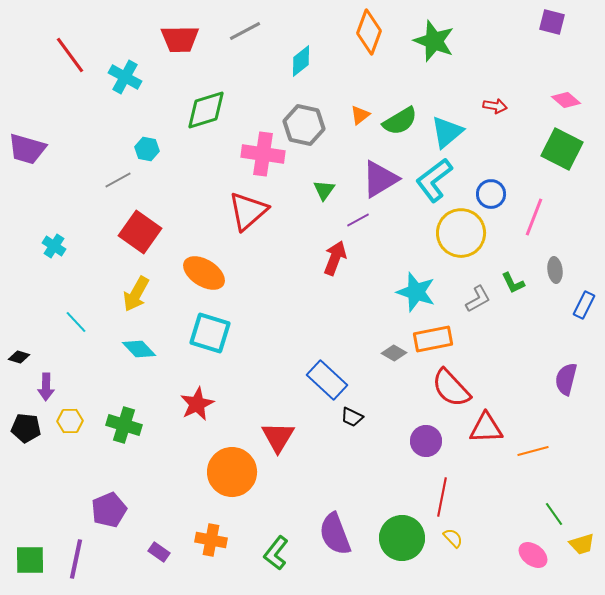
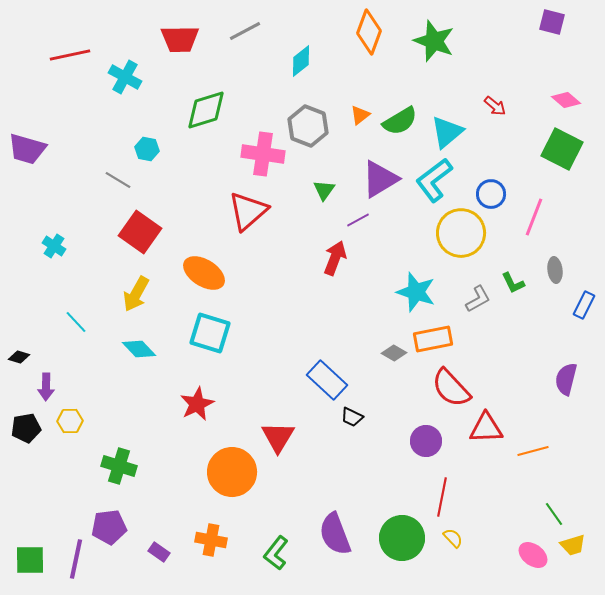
red line at (70, 55): rotated 66 degrees counterclockwise
red arrow at (495, 106): rotated 30 degrees clockwise
gray hexagon at (304, 125): moved 4 px right, 1 px down; rotated 9 degrees clockwise
gray line at (118, 180): rotated 60 degrees clockwise
green cross at (124, 425): moved 5 px left, 41 px down
black pentagon at (26, 428): rotated 16 degrees counterclockwise
purple pentagon at (109, 510): moved 17 px down; rotated 16 degrees clockwise
yellow trapezoid at (582, 544): moved 9 px left, 1 px down
